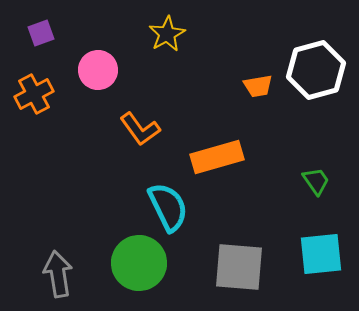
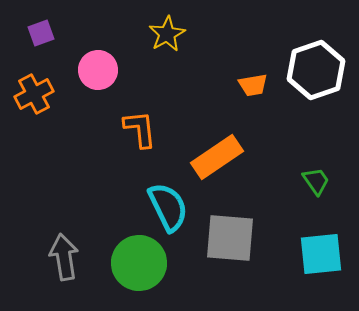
white hexagon: rotated 4 degrees counterclockwise
orange trapezoid: moved 5 px left, 1 px up
orange L-shape: rotated 150 degrees counterclockwise
orange rectangle: rotated 18 degrees counterclockwise
gray square: moved 9 px left, 29 px up
gray arrow: moved 6 px right, 17 px up
